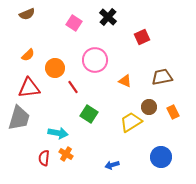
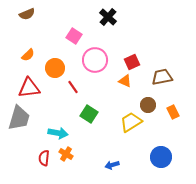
pink square: moved 13 px down
red square: moved 10 px left, 25 px down
brown circle: moved 1 px left, 2 px up
